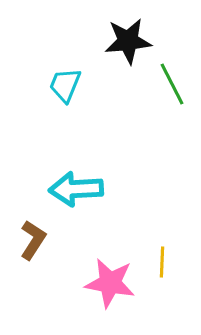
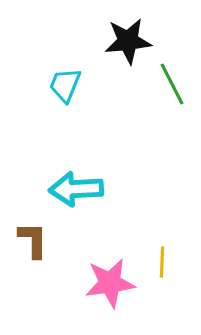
brown L-shape: rotated 33 degrees counterclockwise
pink star: rotated 18 degrees counterclockwise
